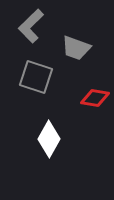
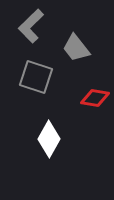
gray trapezoid: rotated 32 degrees clockwise
